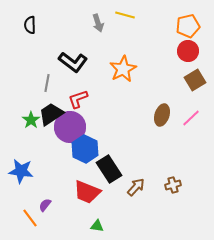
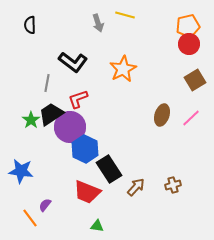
red circle: moved 1 px right, 7 px up
